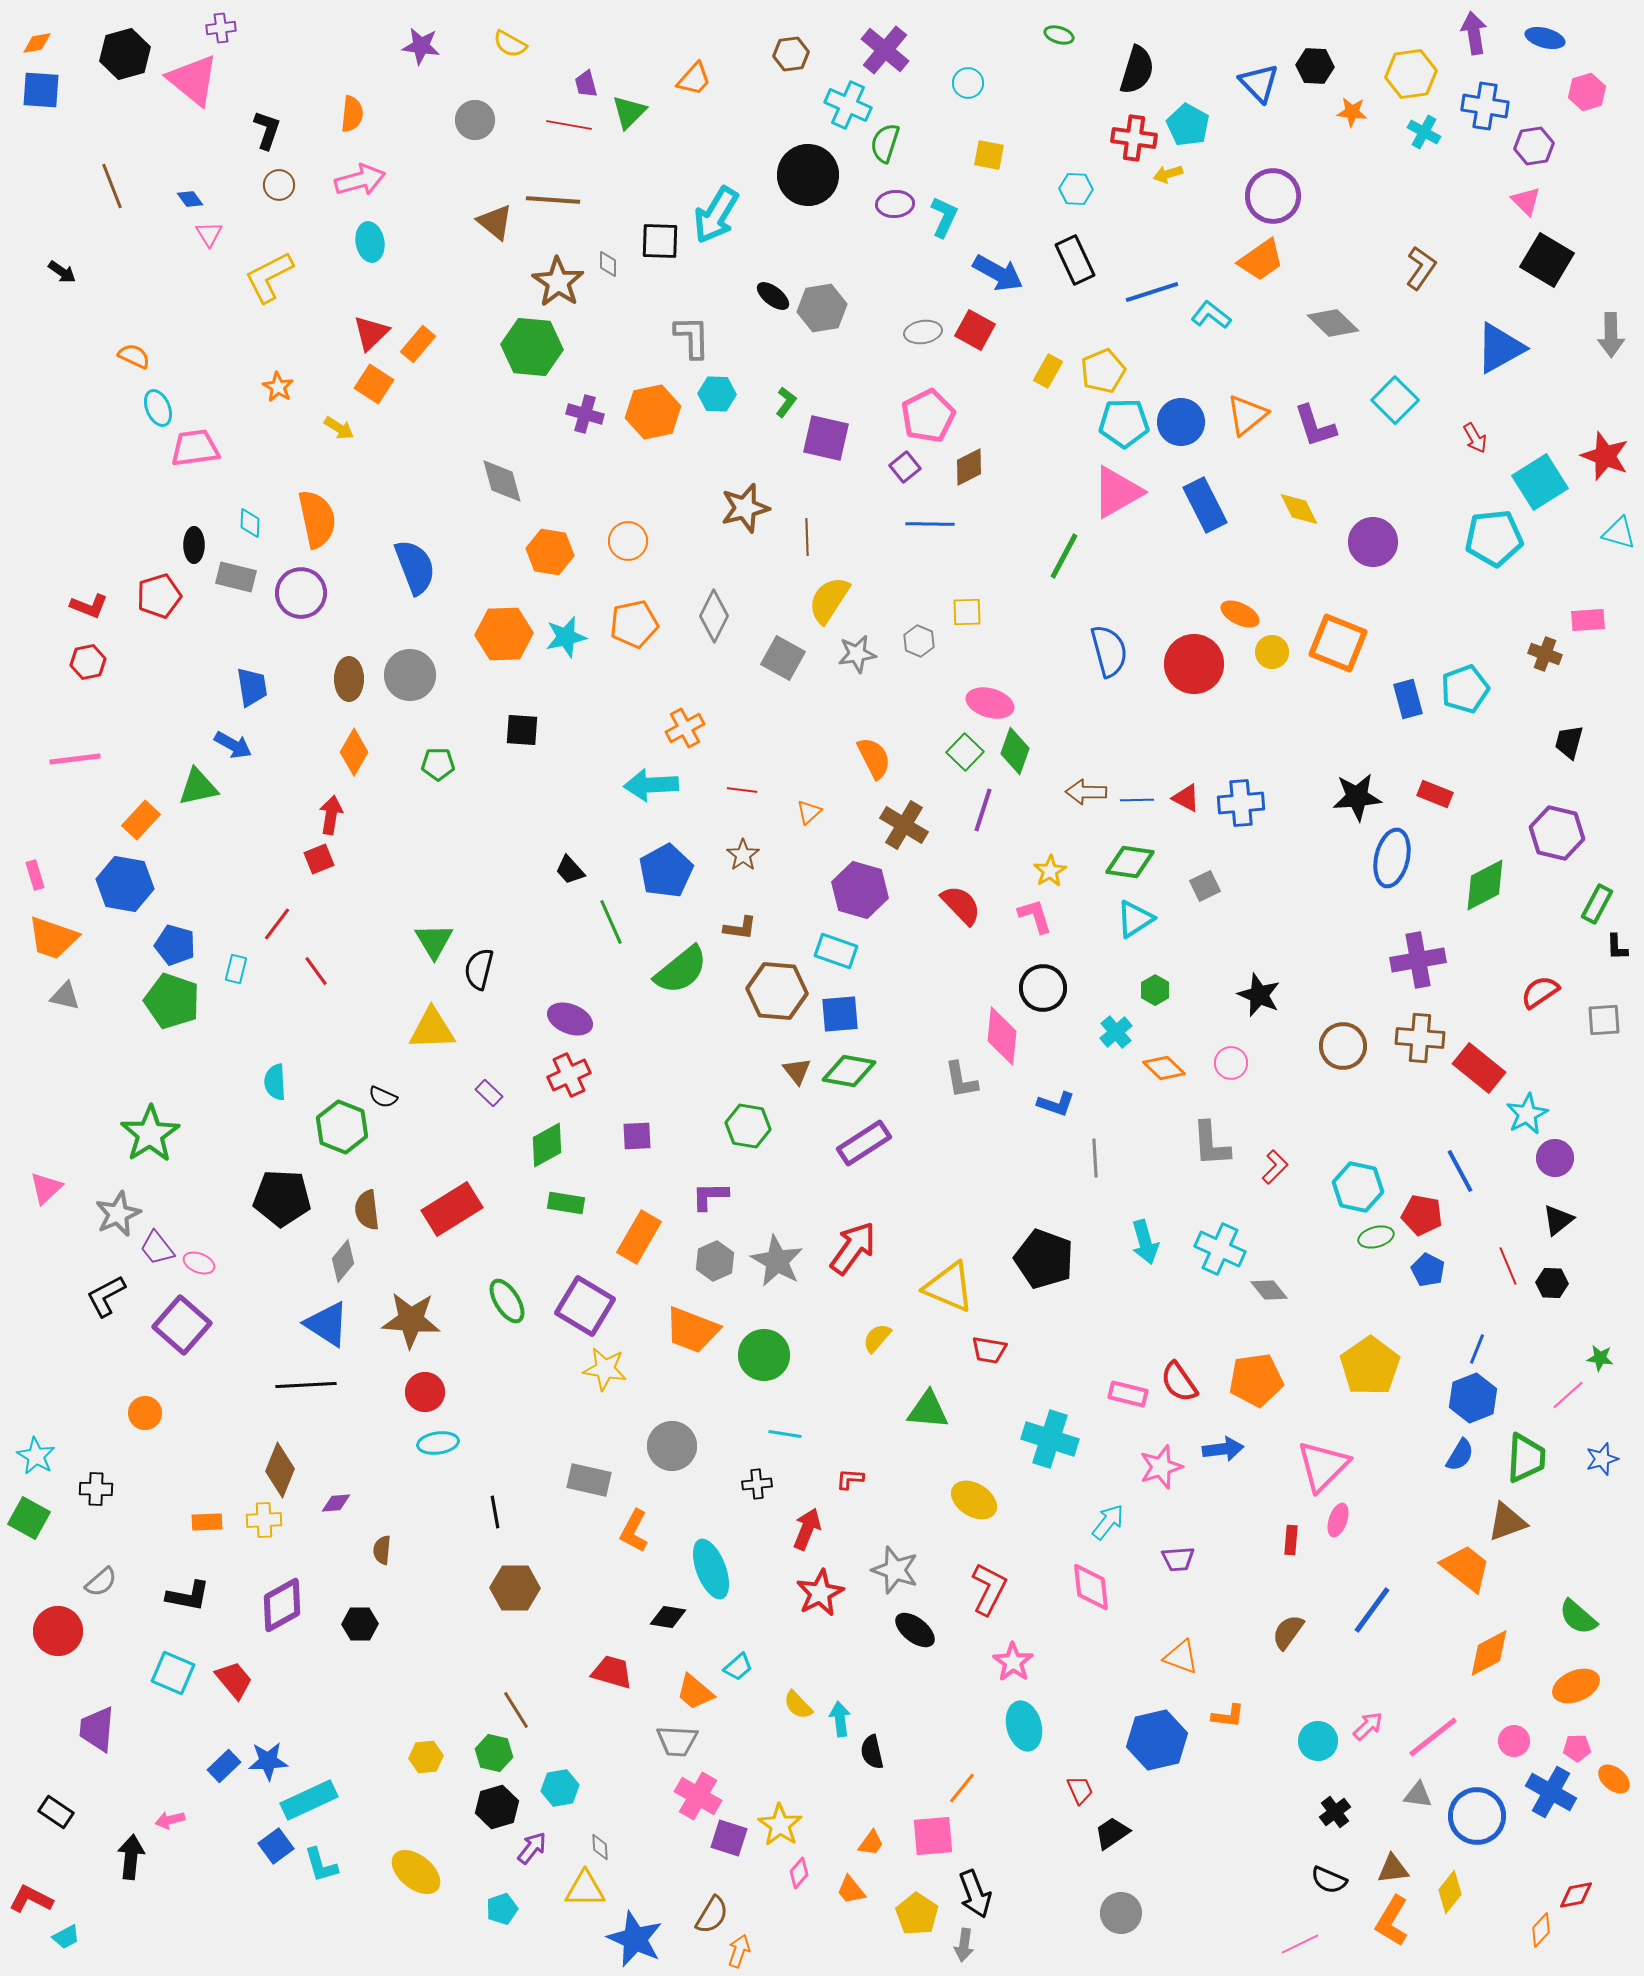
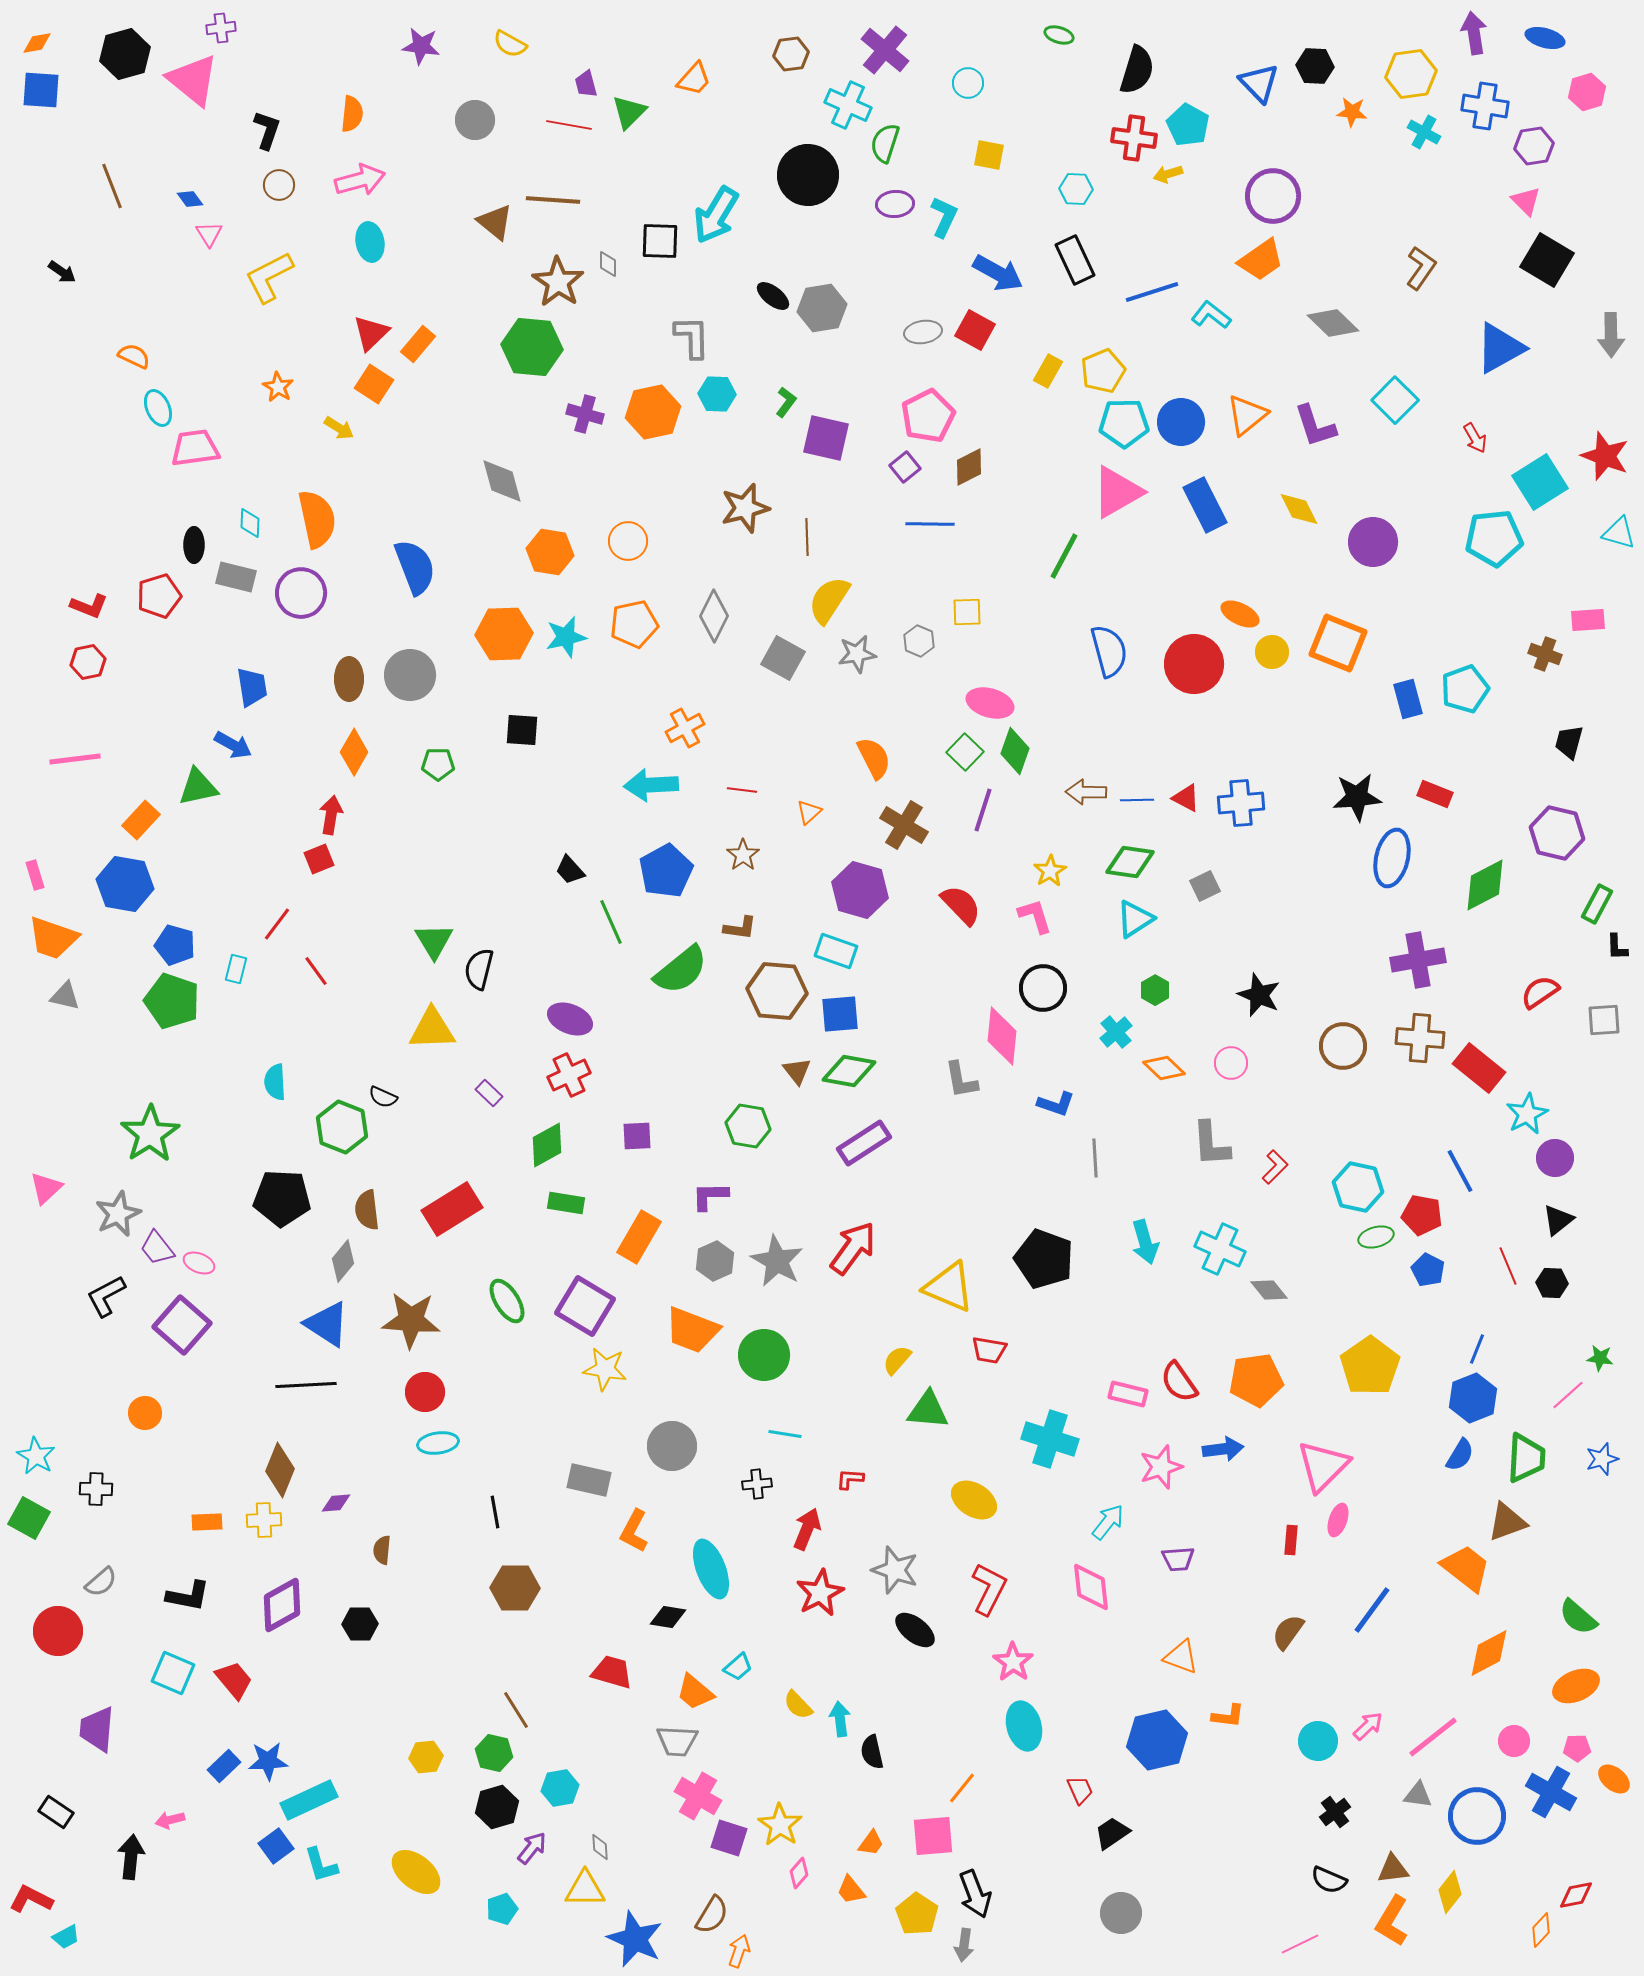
yellow semicircle at (877, 1338): moved 20 px right, 22 px down
